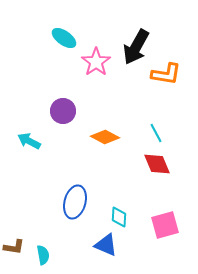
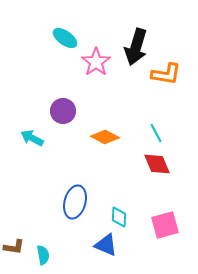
cyan ellipse: moved 1 px right
black arrow: rotated 12 degrees counterclockwise
cyan arrow: moved 3 px right, 3 px up
